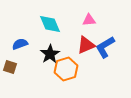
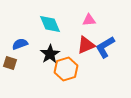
brown square: moved 4 px up
